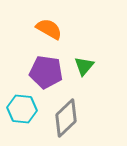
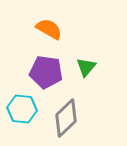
green triangle: moved 2 px right, 1 px down
